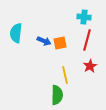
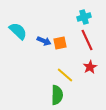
cyan cross: rotated 24 degrees counterclockwise
cyan semicircle: moved 2 px right, 2 px up; rotated 126 degrees clockwise
red line: rotated 40 degrees counterclockwise
red star: moved 1 px down
yellow line: rotated 36 degrees counterclockwise
